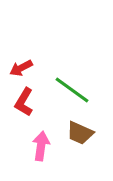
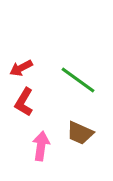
green line: moved 6 px right, 10 px up
